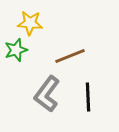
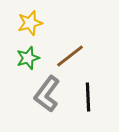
yellow star: rotated 20 degrees counterclockwise
green star: moved 12 px right, 8 px down
brown line: rotated 16 degrees counterclockwise
